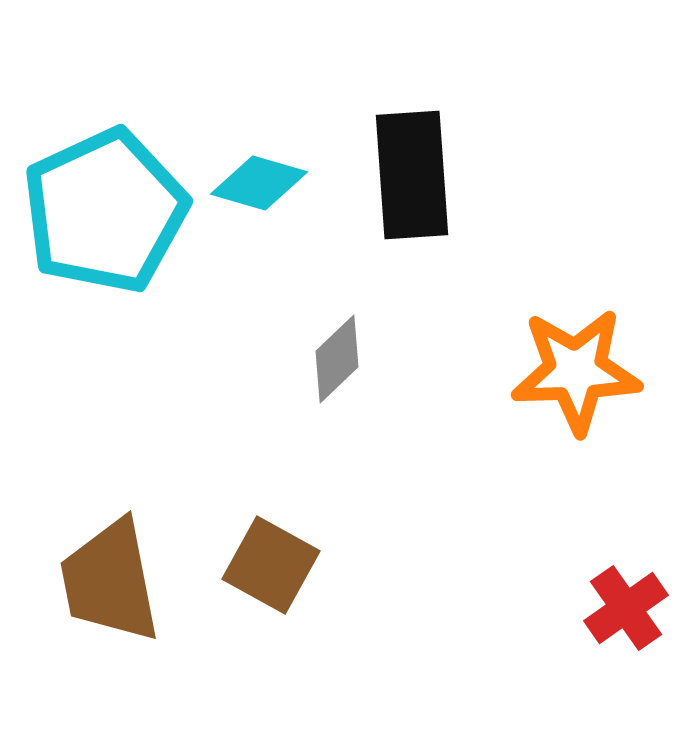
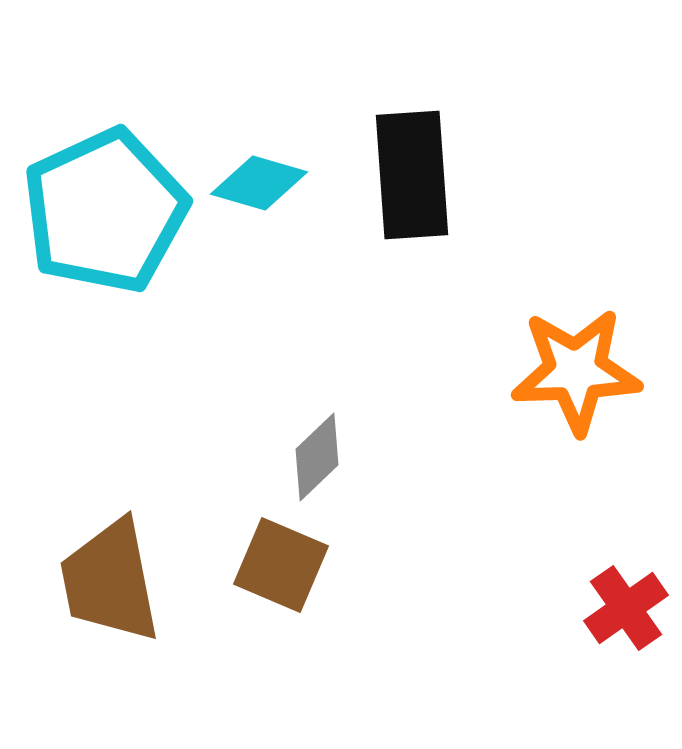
gray diamond: moved 20 px left, 98 px down
brown square: moved 10 px right; rotated 6 degrees counterclockwise
